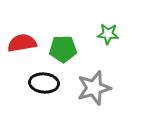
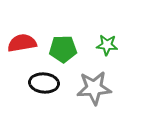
green star: moved 1 px left, 11 px down
gray star: rotated 12 degrees clockwise
